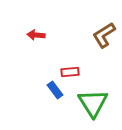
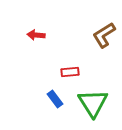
blue rectangle: moved 9 px down
